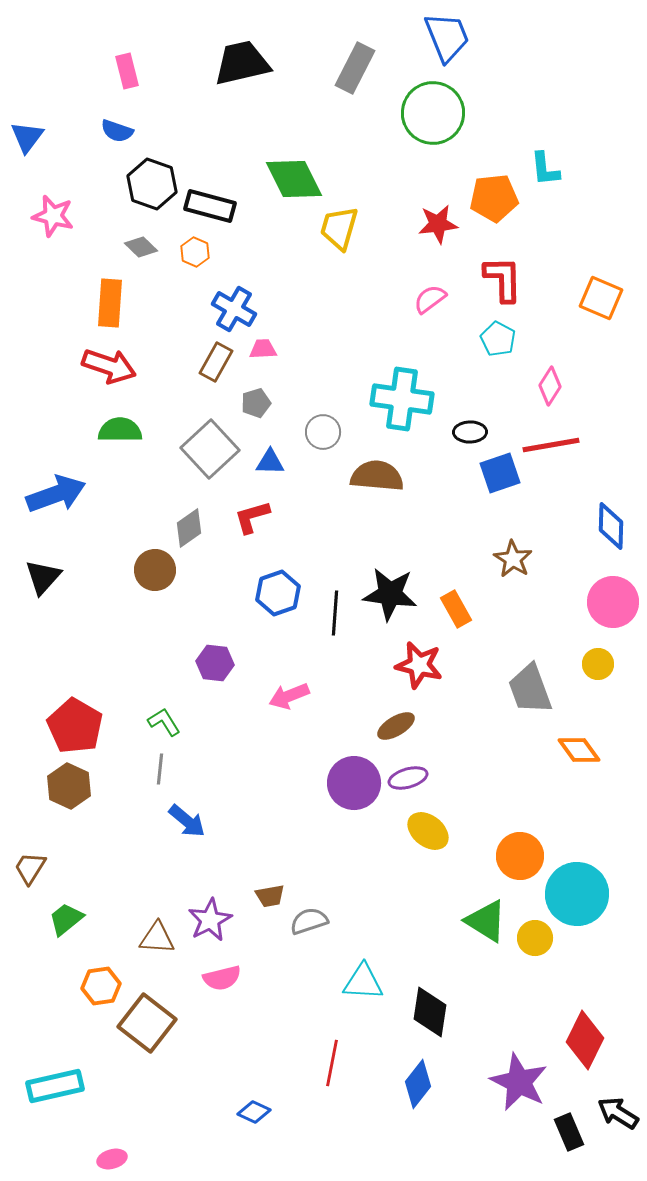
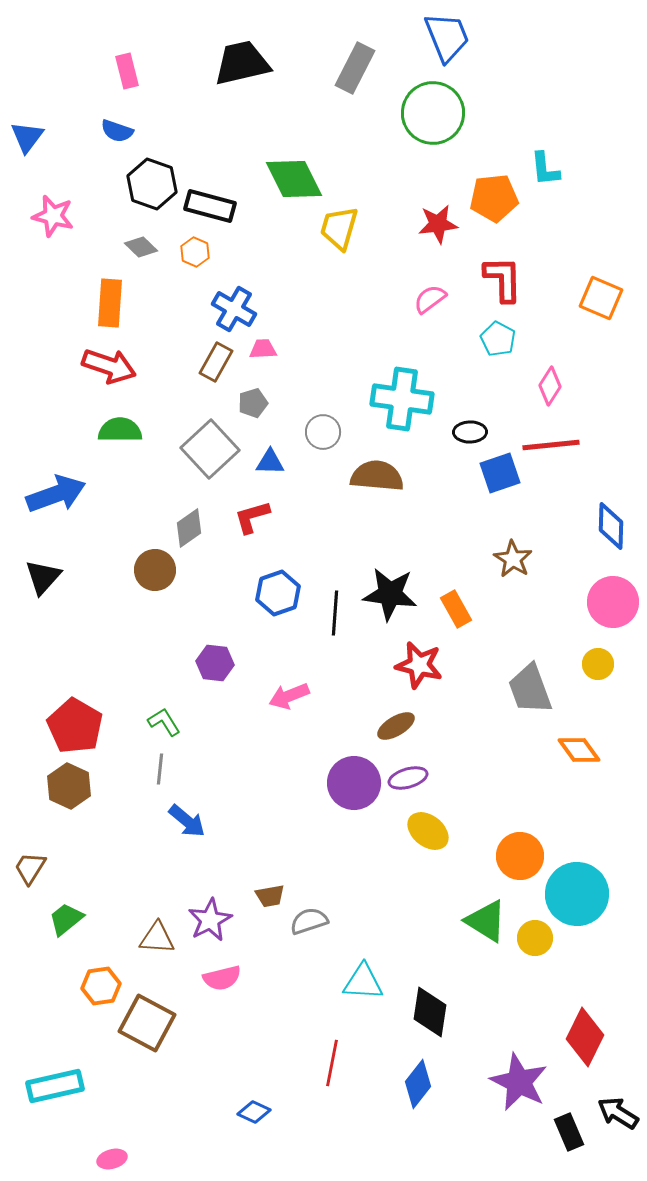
gray pentagon at (256, 403): moved 3 px left
red line at (551, 445): rotated 4 degrees clockwise
brown square at (147, 1023): rotated 10 degrees counterclockwise
red diamond at (585, 1040): moved 3 px up
